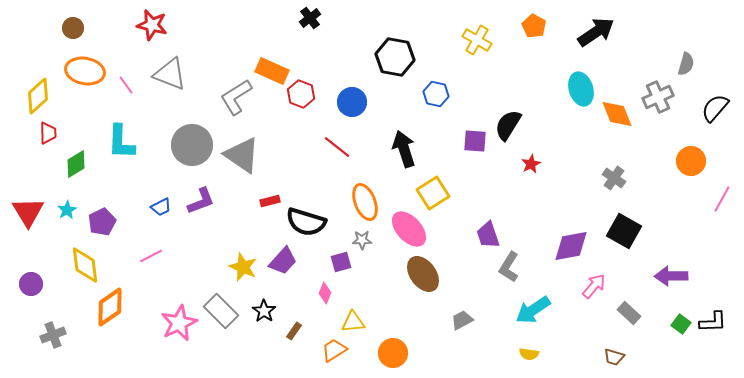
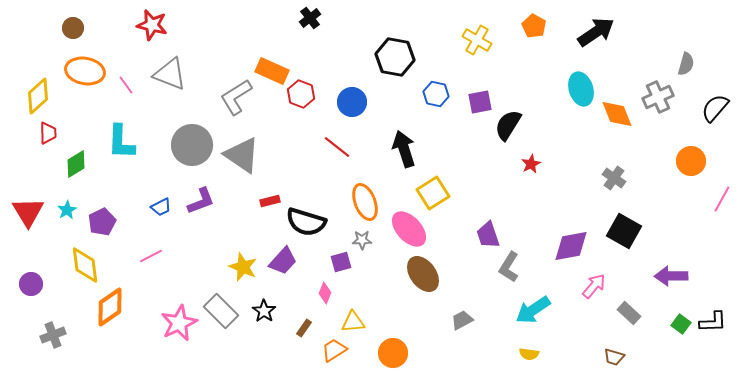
purple square at (475, 141): moved 5 px right, 39 px up; rotated 15 degrees counterclockwise
brown rectangle at (294, 331): moved 10 px right, 3 px up
